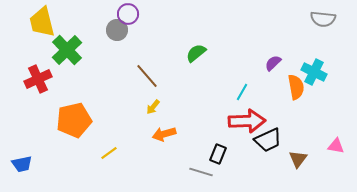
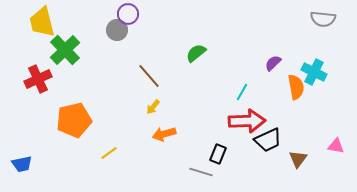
green cross: moved 2 px left
brown line: moved 2 px right
